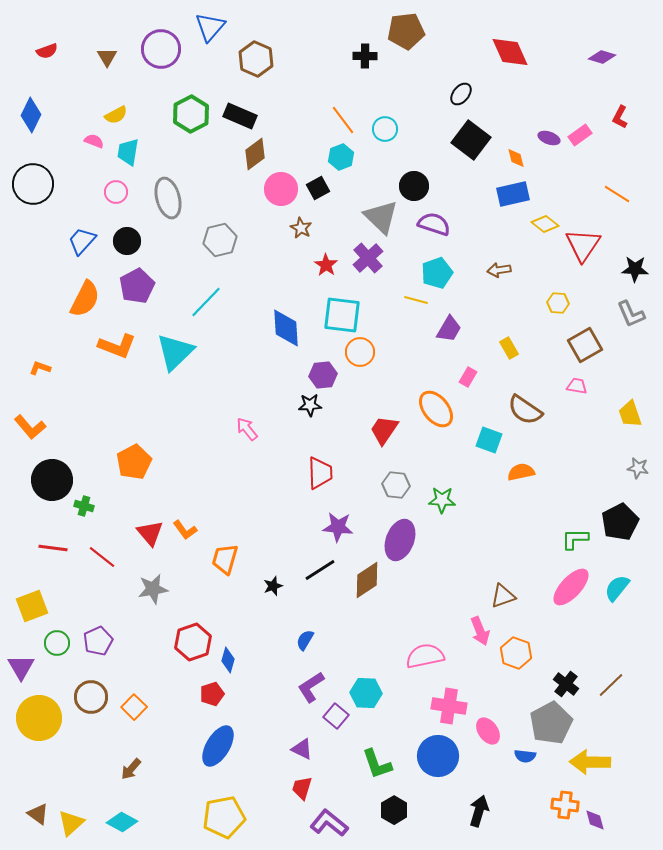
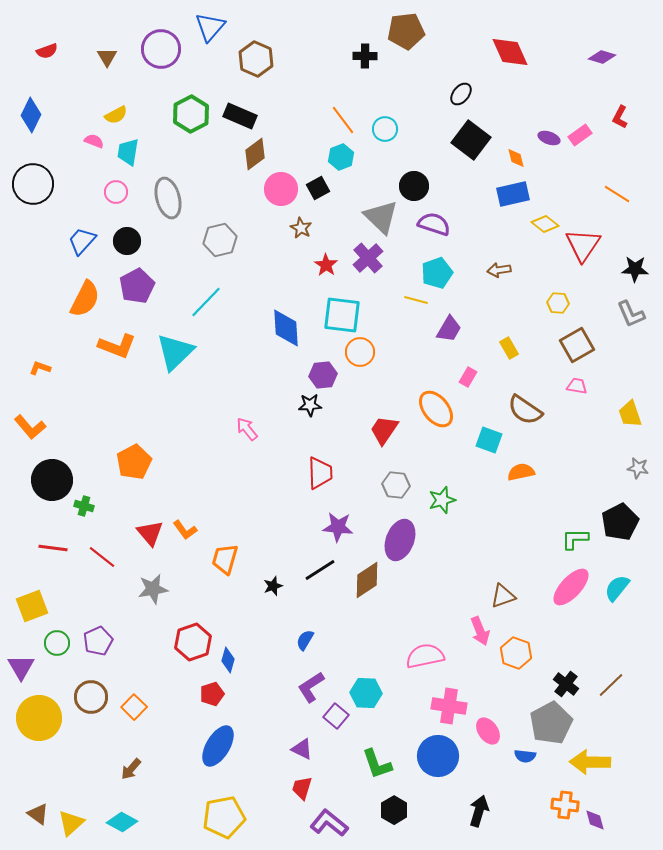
brown square at (585, 345): moved 8 px left
green star at (442, 500): rotated 20 degrees counterclockwise
